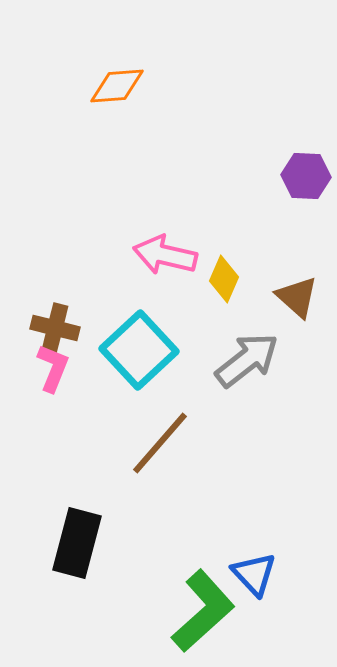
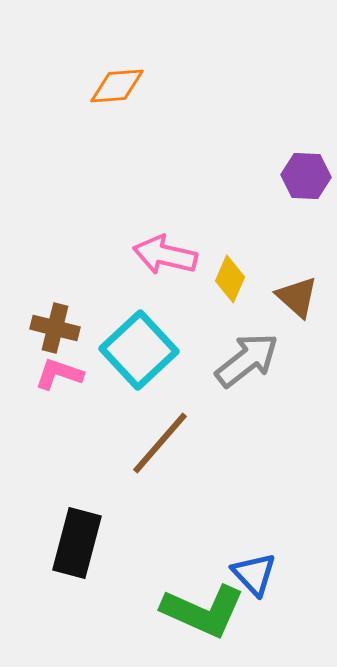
yellow diamond: moved 6 px right
pink L-shape: moved 6 px right, 6 px down; rotated 93 degrees counterclockwise
green L-shape: rotated 66 degrees clockwise
